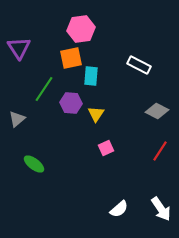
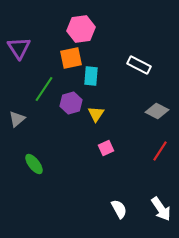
purple hexagon: rotated 20 degrees counterclockwise
green ellipse: rotated 15 degrees clockwise
white semicircle: rotated 78 degrees counterclockwise
